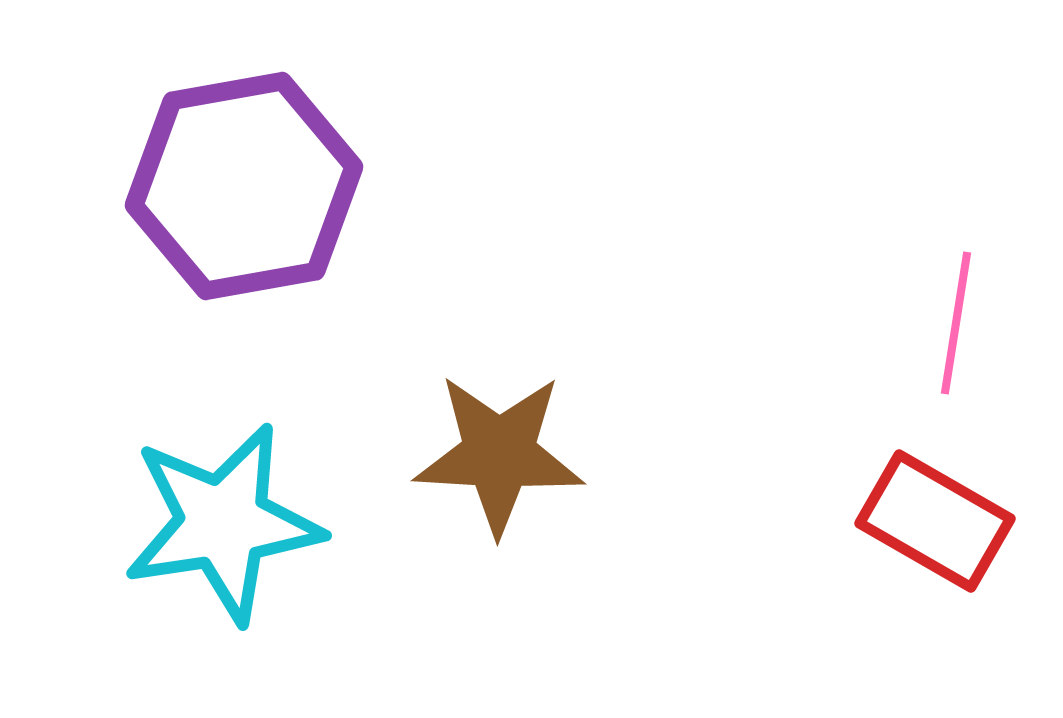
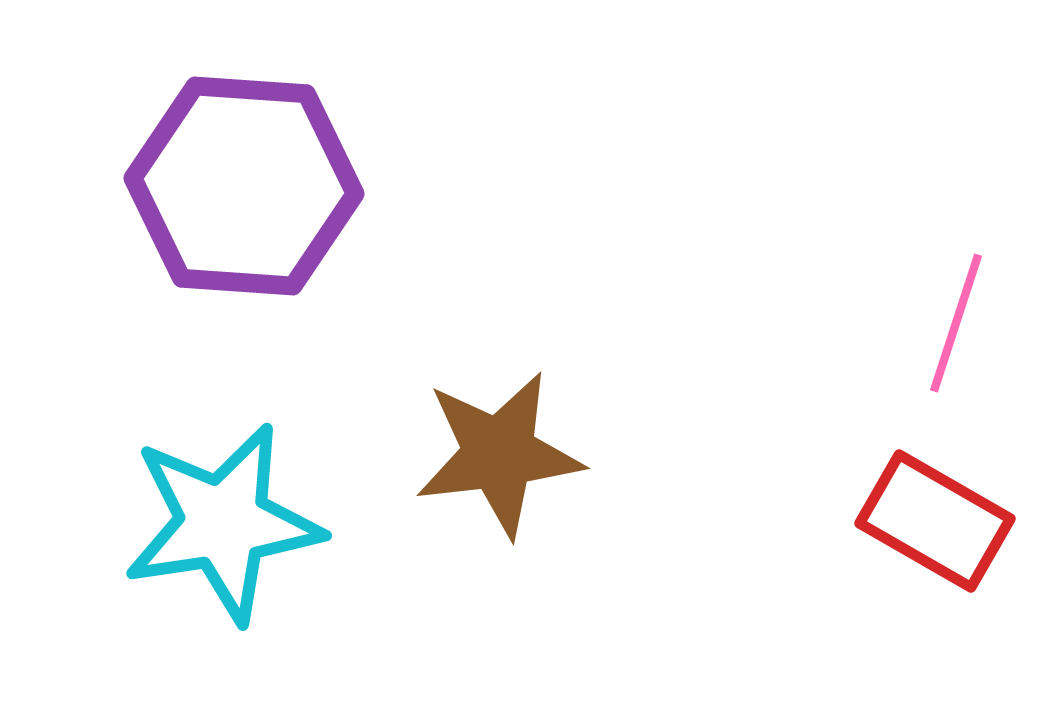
purple hexagon: rotated 14 degrees clockwise
pink line: rotated 9 degrees clockwise
brown star: rotated 10 degrees counterclockwise
